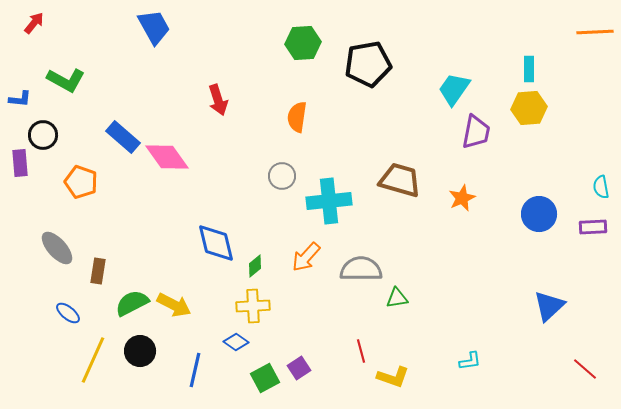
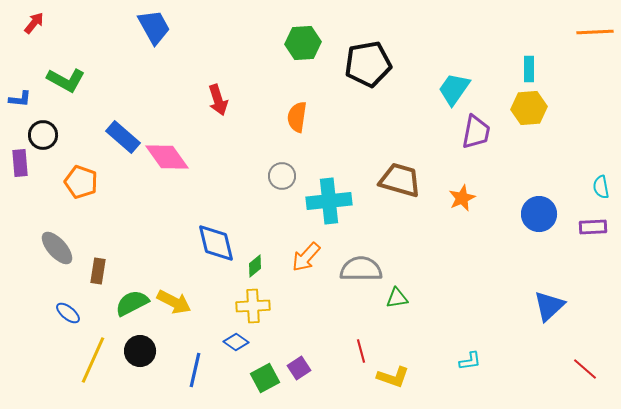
yellow arrow at (174, 305): moved 3 px up
